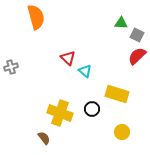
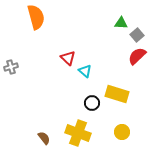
gray square: rotated 24 degrees clockwise
black circle: moved 6 px up
yellow cross: moved 18 px right, 20 px down
